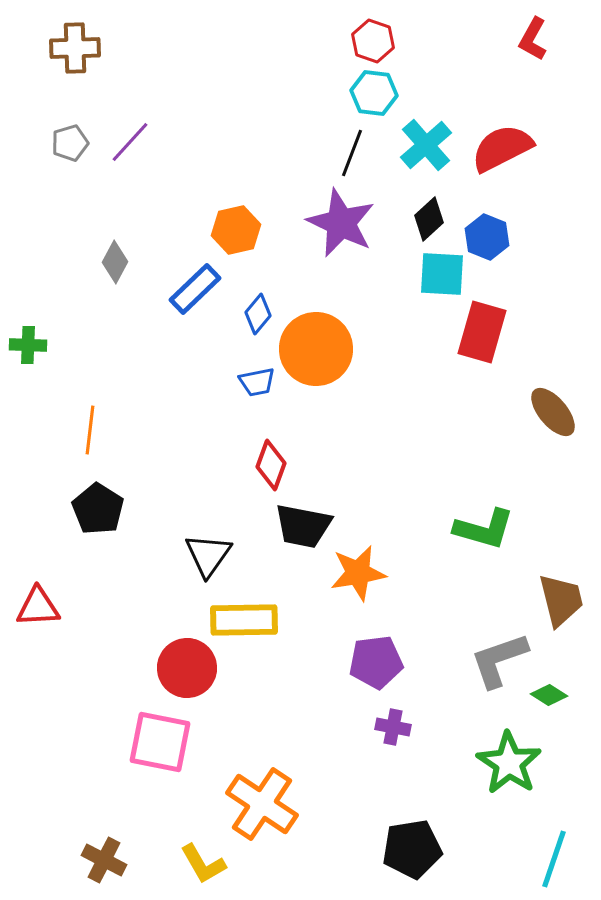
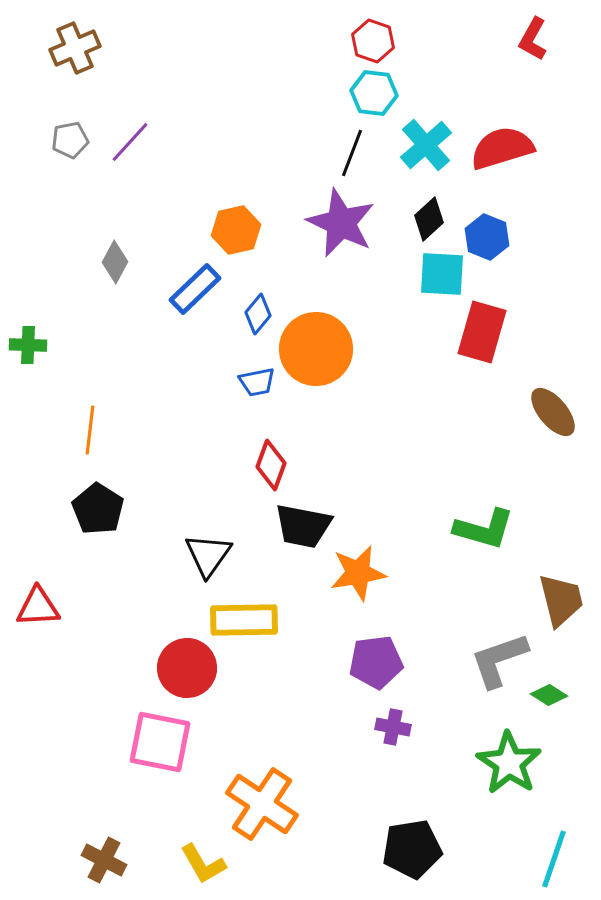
brown cross at (75, 48): rotated 21 degrees counterclockwise
gray pentagon at (70, 143): moved 3 px up; rotated 6 degrees clockwise
red semicircle at (502, 148): rotated 10 degrees clockwise
